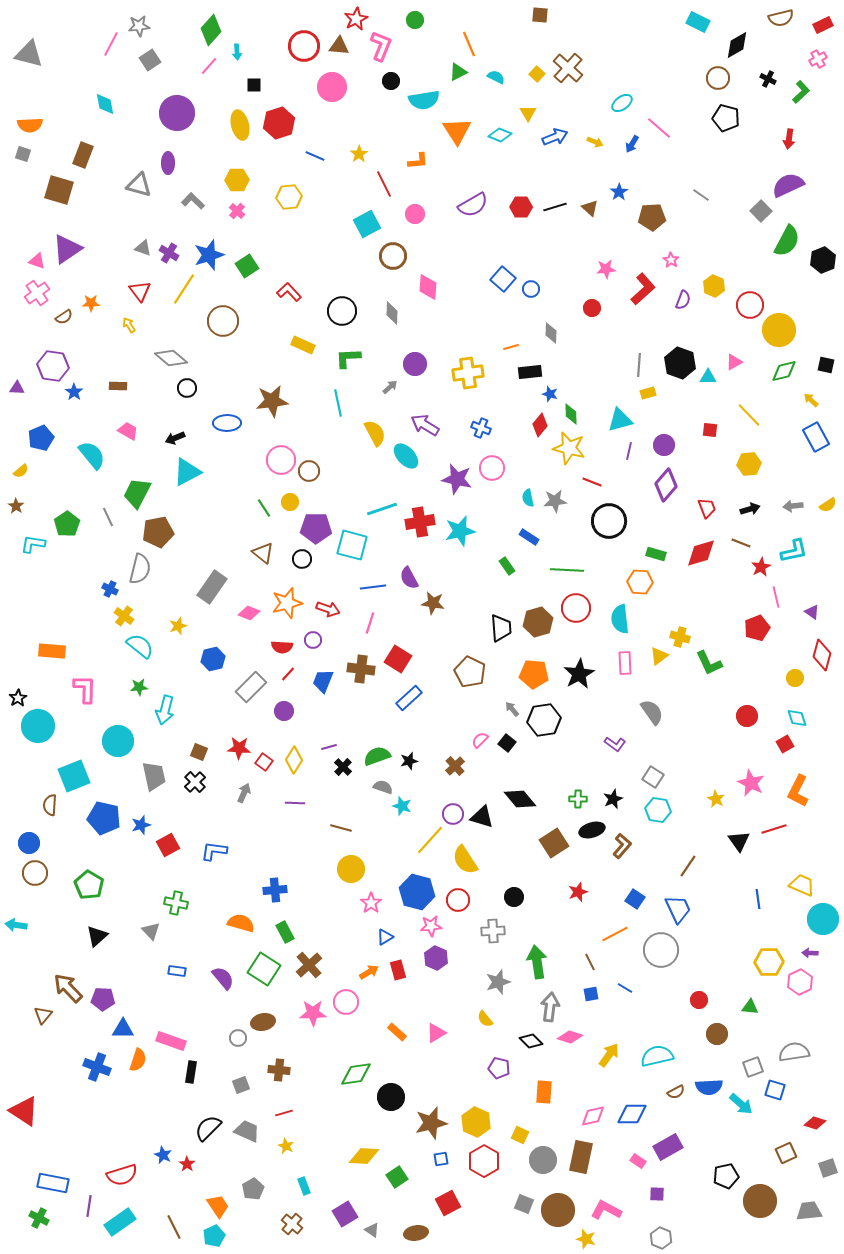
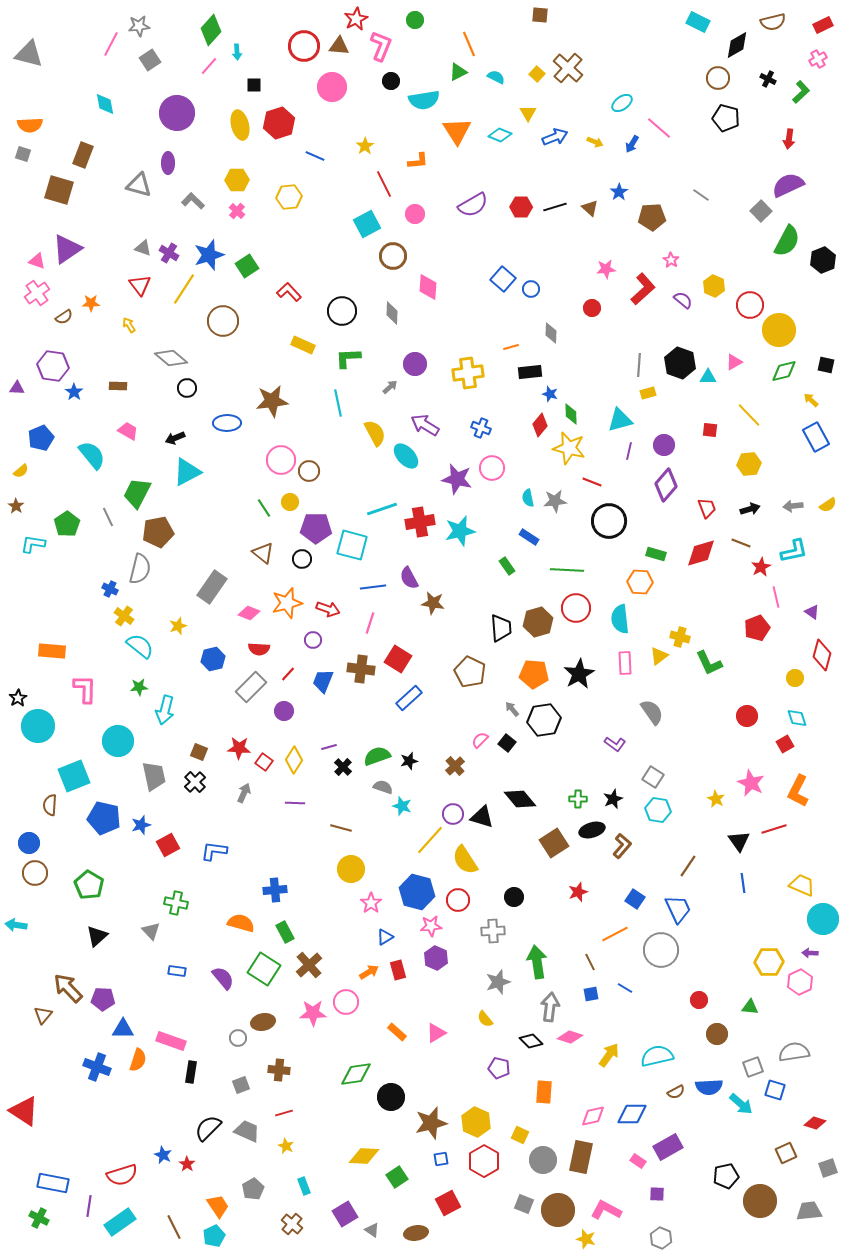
brown semicircle at (781, 18): moved 8 px left, 4 px down
yellow star at (359, 154): moved 6 px right, 8 px up
red triangle at (140, 291): moved 6 px up
purple semicircle at (683, 300): rotated 72 degrees counterclockwise
red semicircle at (282, 647): moved 23 px left, 2 px down
blue line at (758, 899): moved 15 px left, 16 px up
